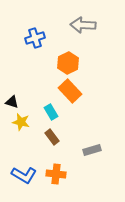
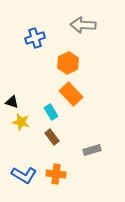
orange rectangle: moved 1 px right, 3 px down
